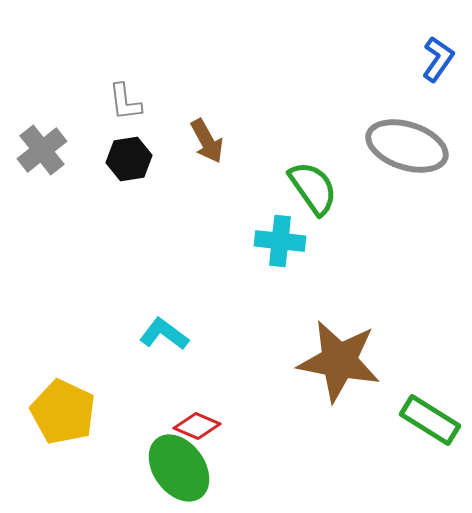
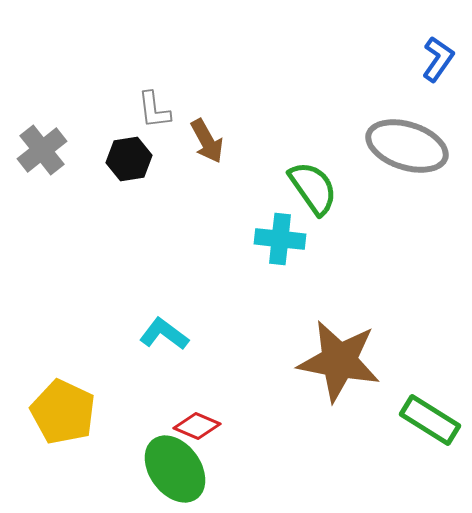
gray L-shape: moved 29 px right, 8 px down
cyan cross: moved 2 px up
green ellipse: moved 4 px left, 1 px down
